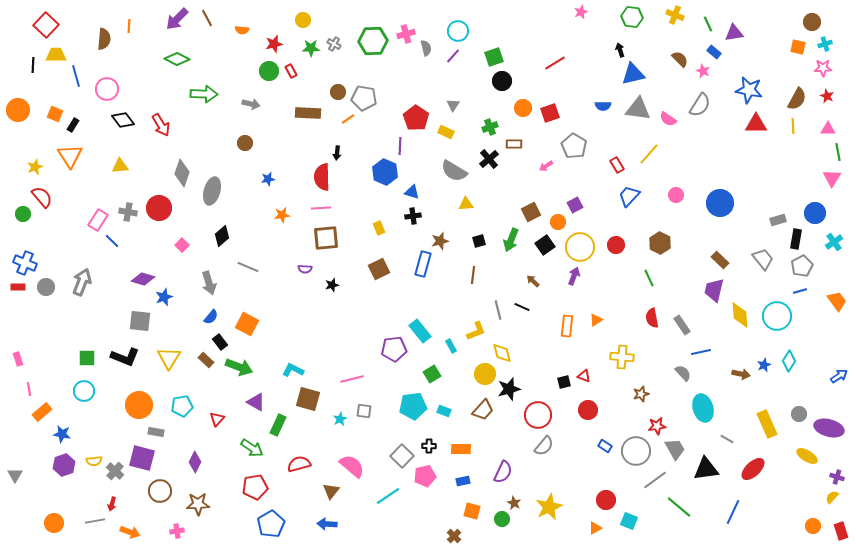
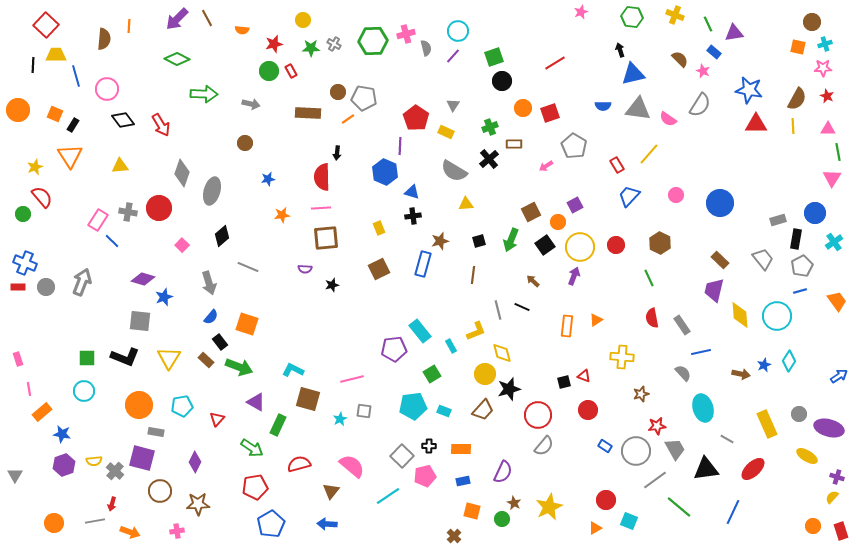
orange square at (247, 324): rotated 10 degrees counterclockwise
